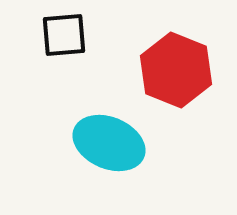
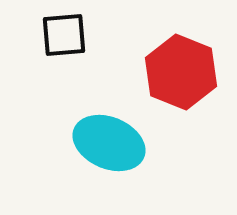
red hexagon: moved 5 px right, 2 px down
